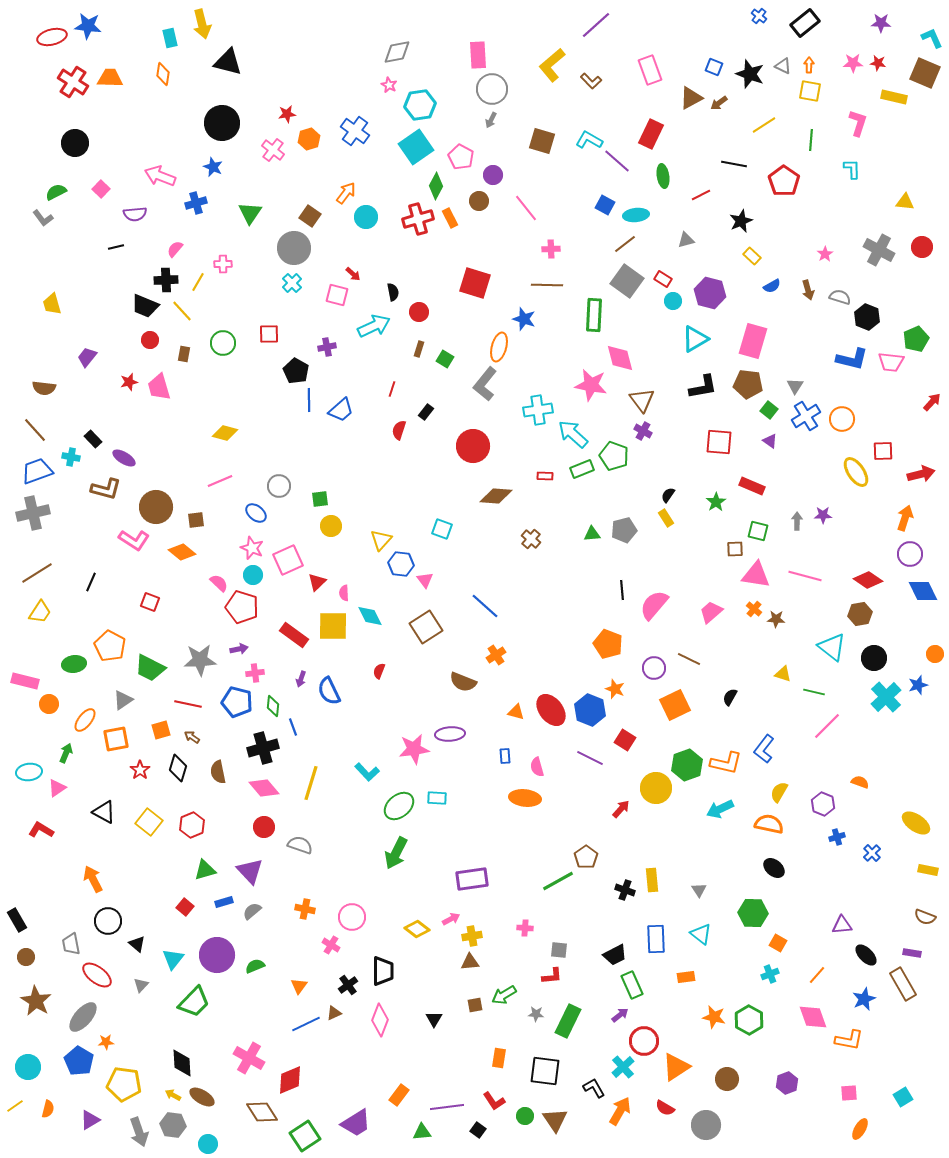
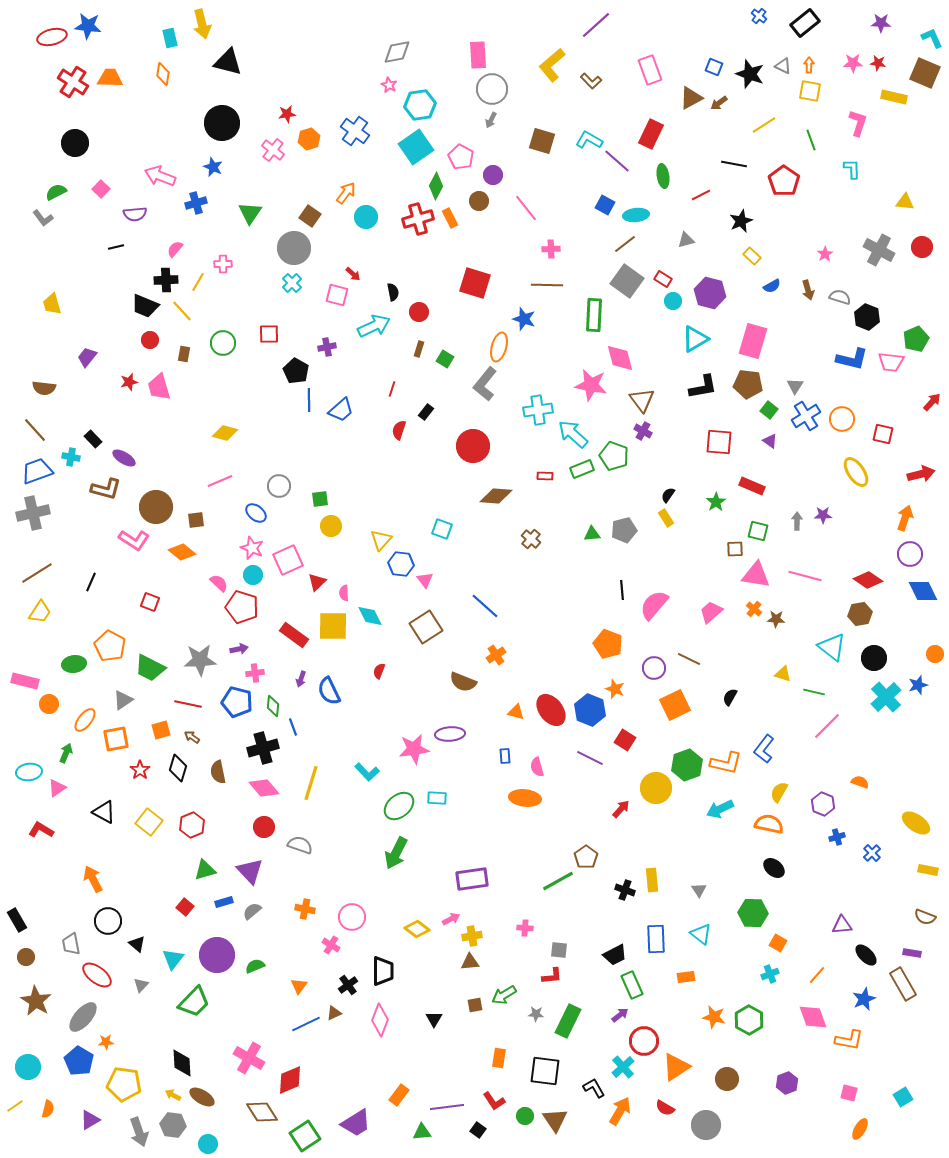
green line at (811, 140): rotated 25 degrees counterclockwise
red square at (883, 451): moved 17 px up; rotated 15 degrees clockwise
pink square at (849, 1093): rotated 18 degrees clockwise
